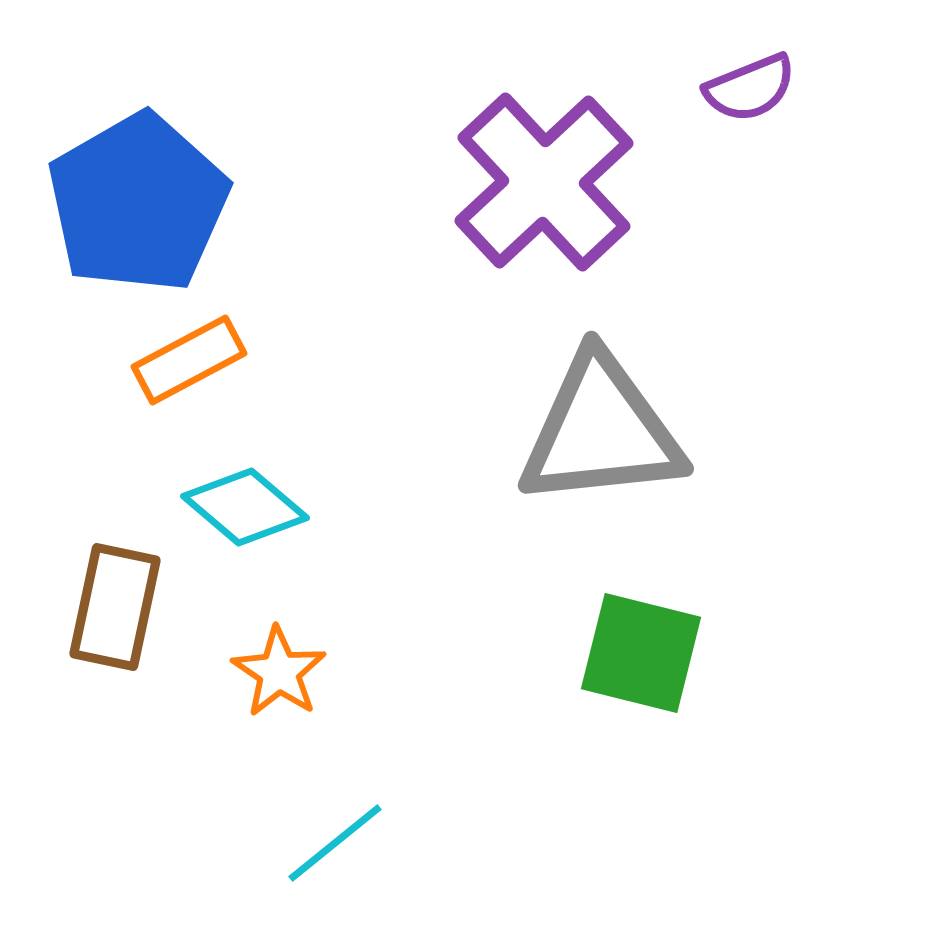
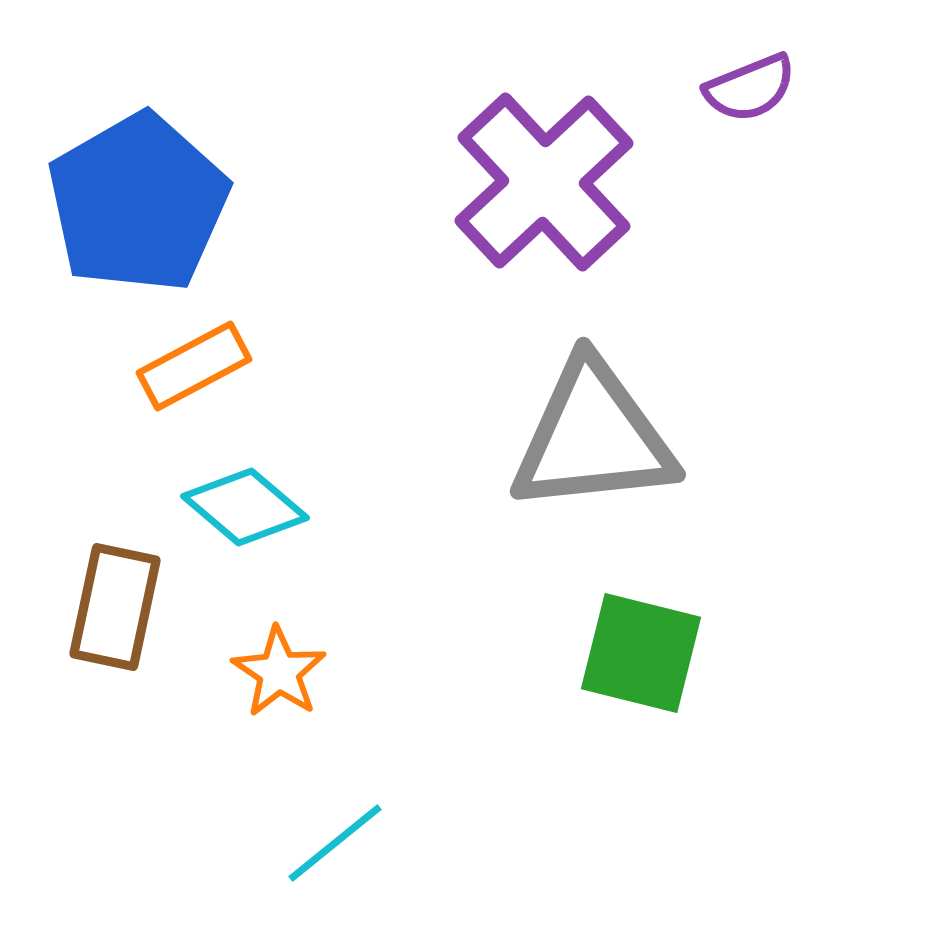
orange rectangle: moved 5 px right, 6 px down
gray triangle: moved 8 px left, 6 px down
